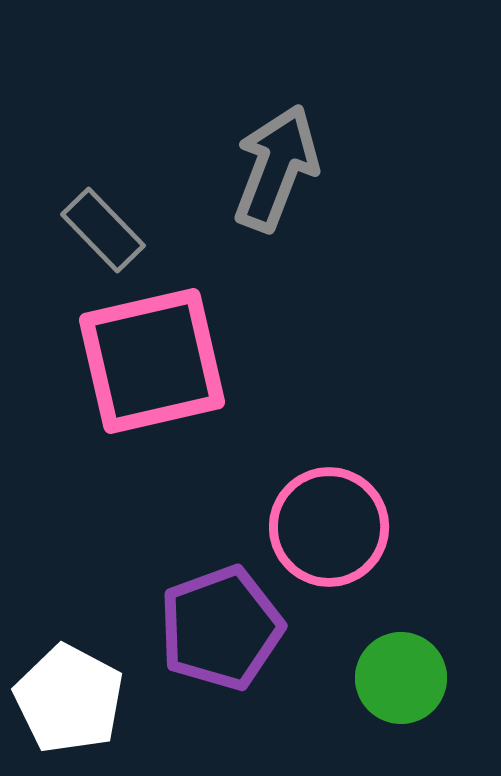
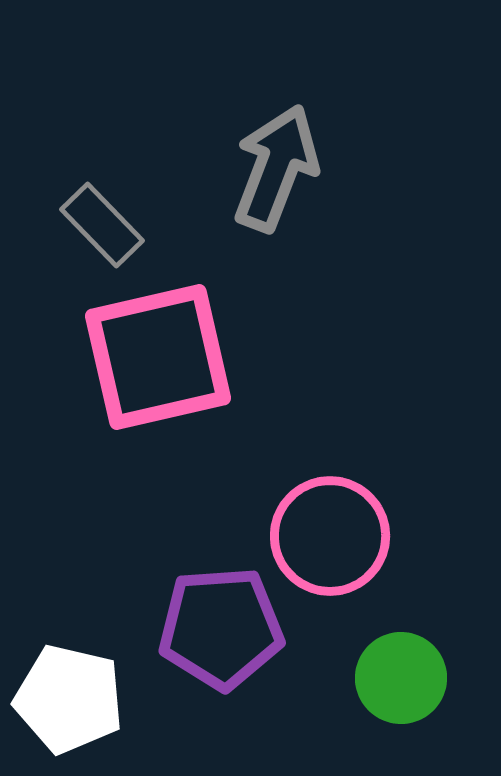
gray rectangle: moved 1 px left, 5 px up
pink square: moved 6 px right, 4 px up
pink circle: moved 1 px right, 9 px down
purple pentagon: rotated 16 degrees clockwise
white pentagon: rotated 15 degrees counterclockwise
